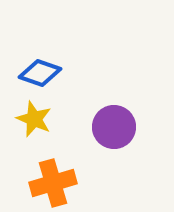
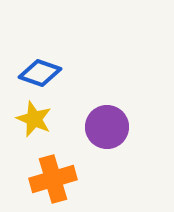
purple circle: moved 7 px left
orange cross: moved 4 px up
